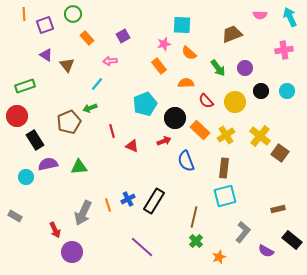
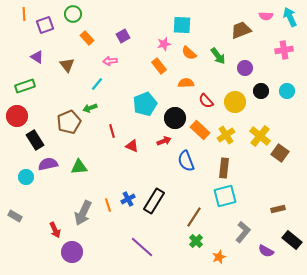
pink semicircle at (260, 15): moved 6 px right, 1 px down
brown trapezoid at (232, 34): moved 9 px right, 4 px up
purple triangle at (46, 55): moved 9 px left, 2 px down
green arrow at (218, 68): moved 12 px up
brown line at (194, 217): rotated 20 degrees clockwise
